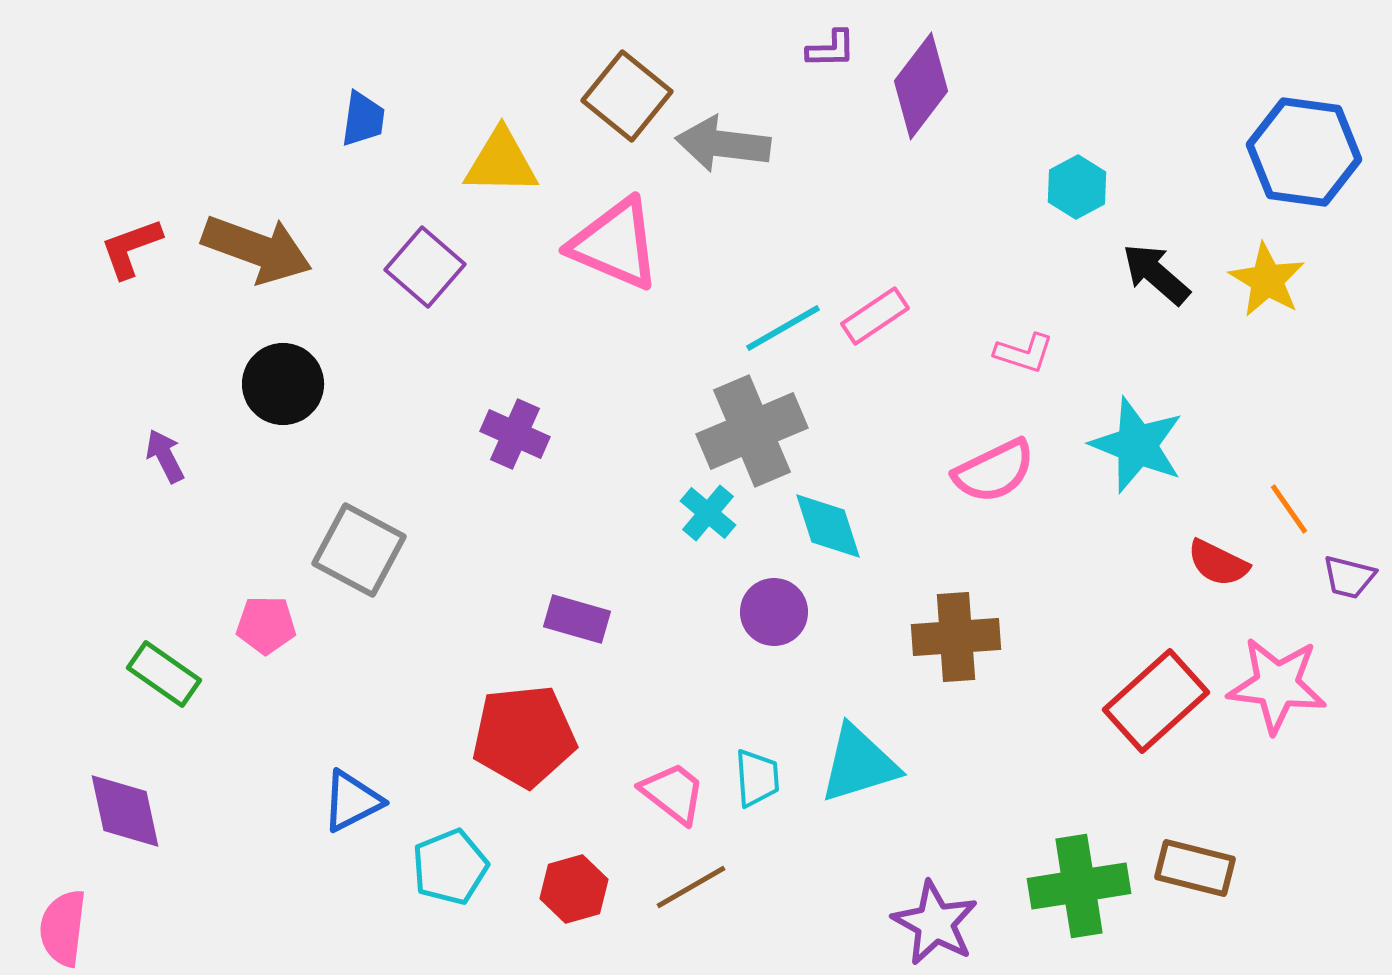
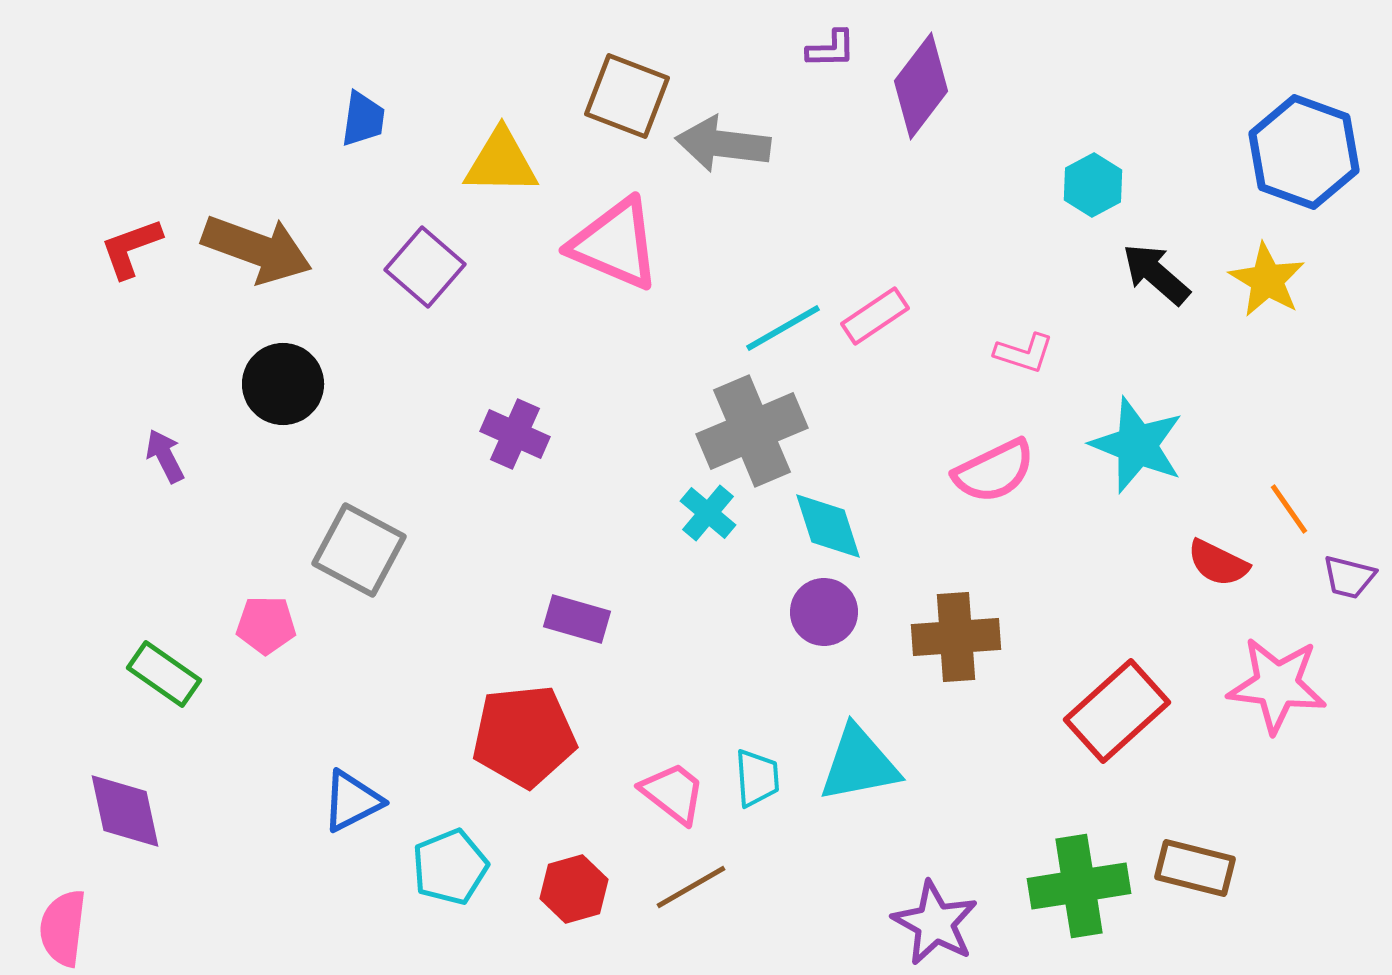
brown square at (627, 96): rotated 18 degrees counterclockwise
blue hexagon at (1304, 152): rotated 12 degrees clockwise
cyan hexagon at (1077, 187): moved 16 px right, 2 px up
purple circle at (774, 612): moved 50 px right
red rectangle at (1156, 701): moved 39 px left, 10 px down
cyan triangle at (859, 764): rotated 6 degrees clockwise
